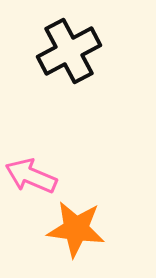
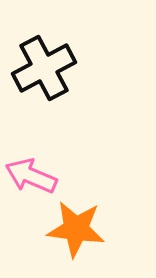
black cross: moved 25 px left, 17 px down
